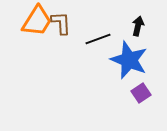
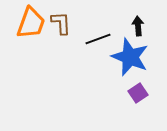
orange trapezoid: moved 6 px left, 2 px down; rotated 12 degrees counterclockwise
black arrow: rotated 18 degrees counterclockwise
blue star: moved 1 px right, 3 px up
purple square: moved 3 px left
